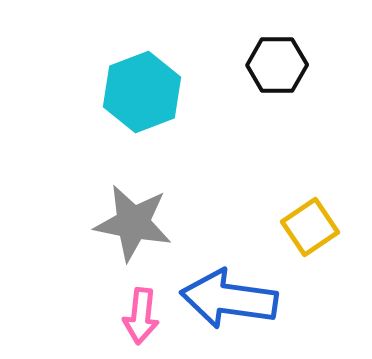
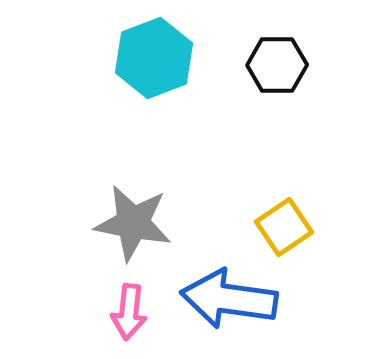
cyan hexagon: moved 12 px right, 34 px up
yellow square: moved 26 px left
pink arrow: moved 12 px left, 4 px up
